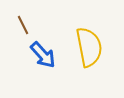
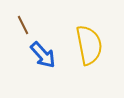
yellow semicircle: moved 2 px up
